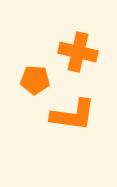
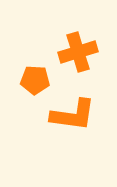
orange cross: rotated 30 degrees counterclockwise
